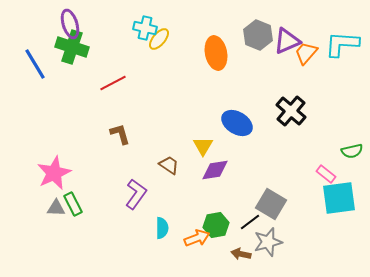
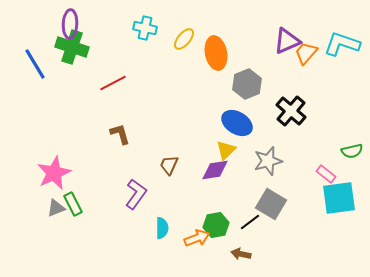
purple ellipse: rotated 20 degrees clockwise
gray hexagon: moved 11 px left, 49 px down; rotated 16 degrees clockwise
yellow ellipse: moved 25 px right
cyan L-shape: rotated 15 degrees clockwise
yellow triangle: moved 23 px right, 4 px down; rotated 15 degrees clockwise
brown trapezoid: rotated 100 degrees counterclockwise
gray triangle: rotated 24 degrees counterclockwise
gray star: moved 81 px up
